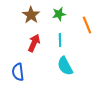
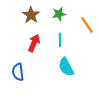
orange line: rotated 12 degrees counterclockwise
cyan semicircle: moved 1 px right, 1 px down
